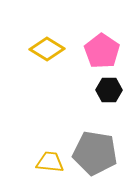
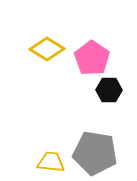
pink pentagon: moved 10 px left, 7 px down
yellow trapezoid: moved 1 px right
